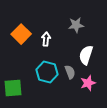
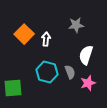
orange square: moved 3 px right
